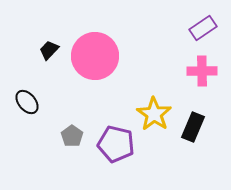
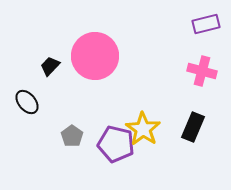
purple rectangle: moved 3 px right, 4 px up; rotated 20 degrees clockwise
black trapezoid: moved 1 px right, 16 px down
pink cross: rotated 16 degrees clockwise
yellow star: moved 11 px left, 15 px down
